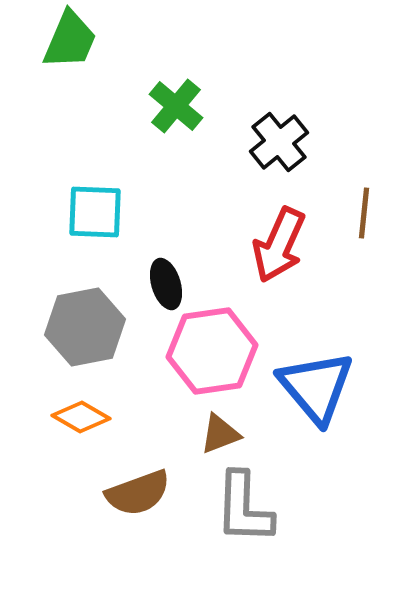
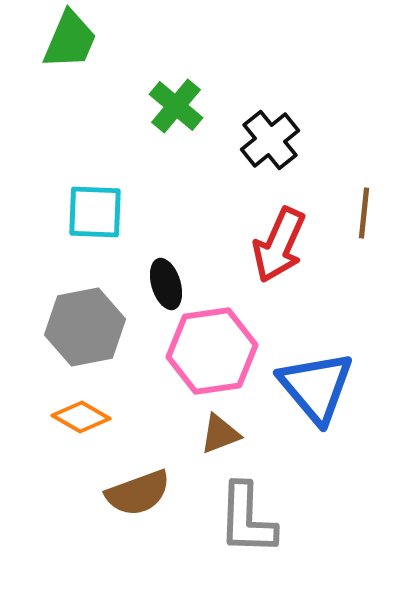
black cross: moved 9 px left, 2 px up
gray L-shape: moved 3 px right, 11 px down
